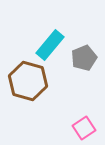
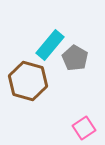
gray pentagon: moved 9 px left; rotated 20 degrees counterclockwise
